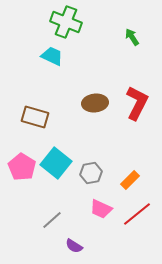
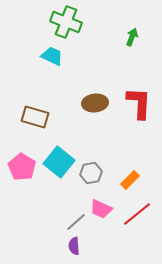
green arrow: rotated 54 degrees clockwise
red L-shape: moved 2 px right; rotated 24 degrees counterclockwise
cyan square: moved 3 px right, 1 px up
gray line: moved 24 px right, 2 px down
purple semicircle: rotated 54 degrees clockwise
